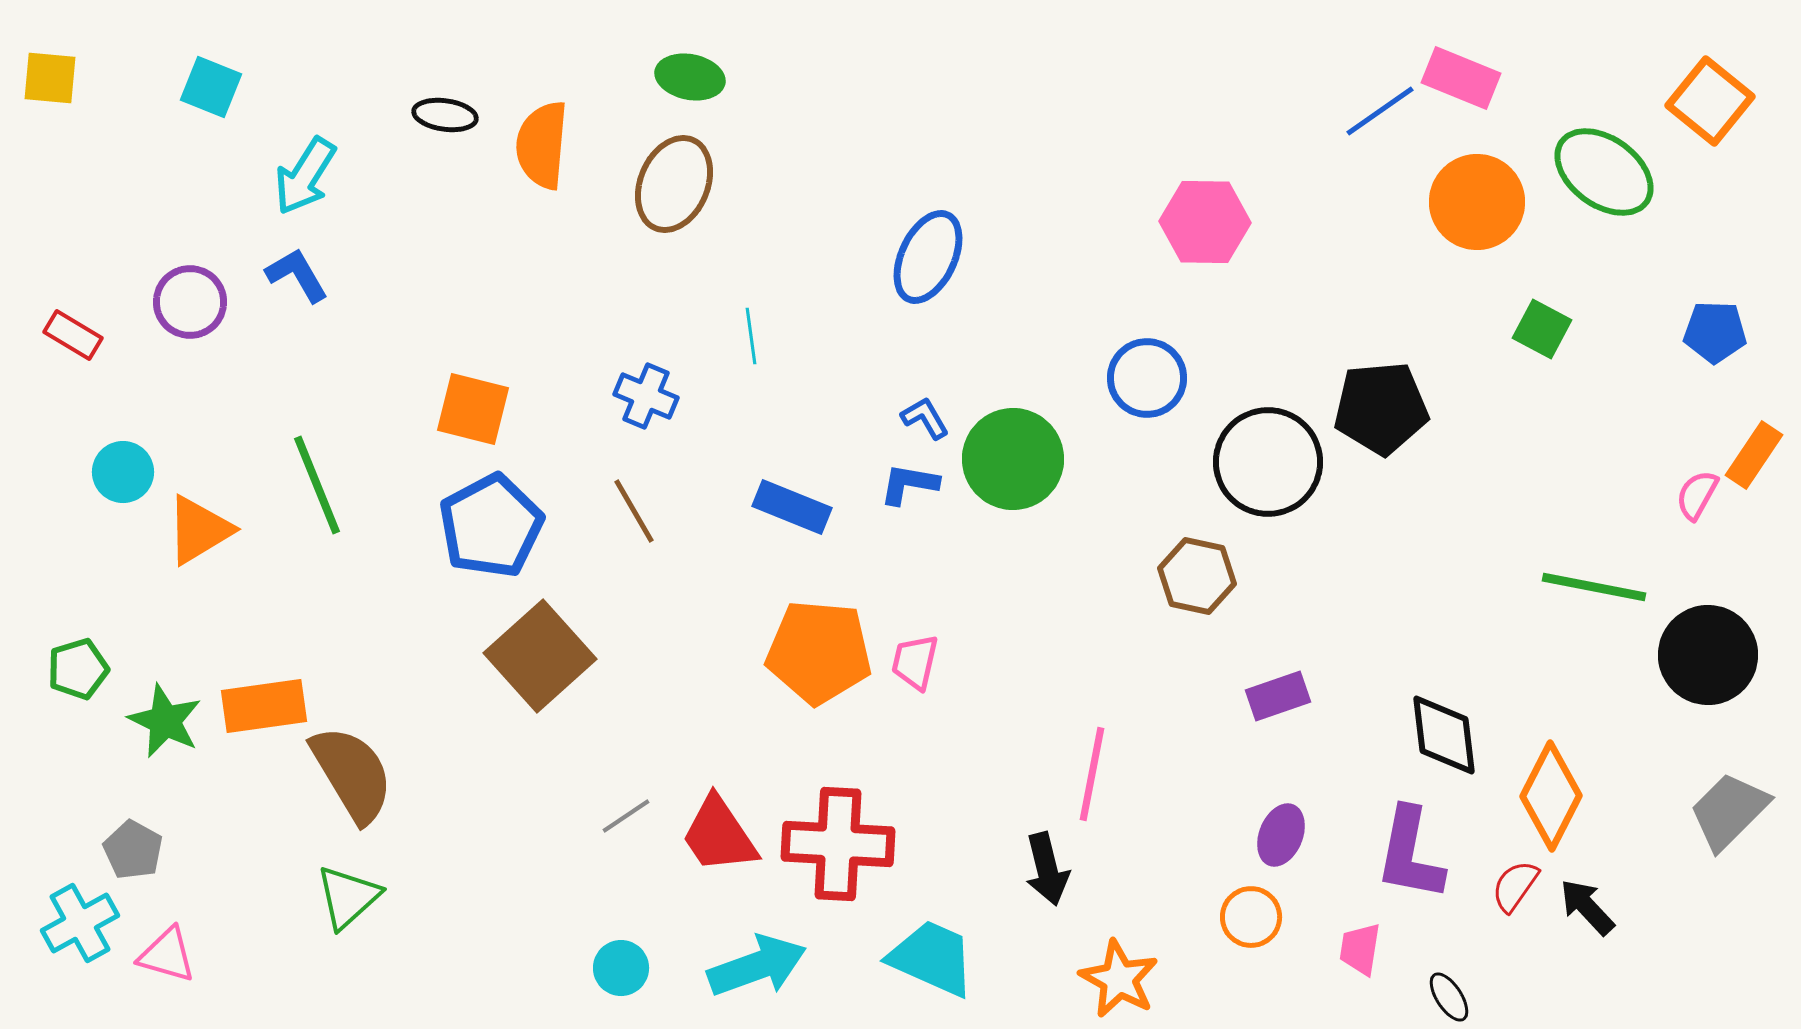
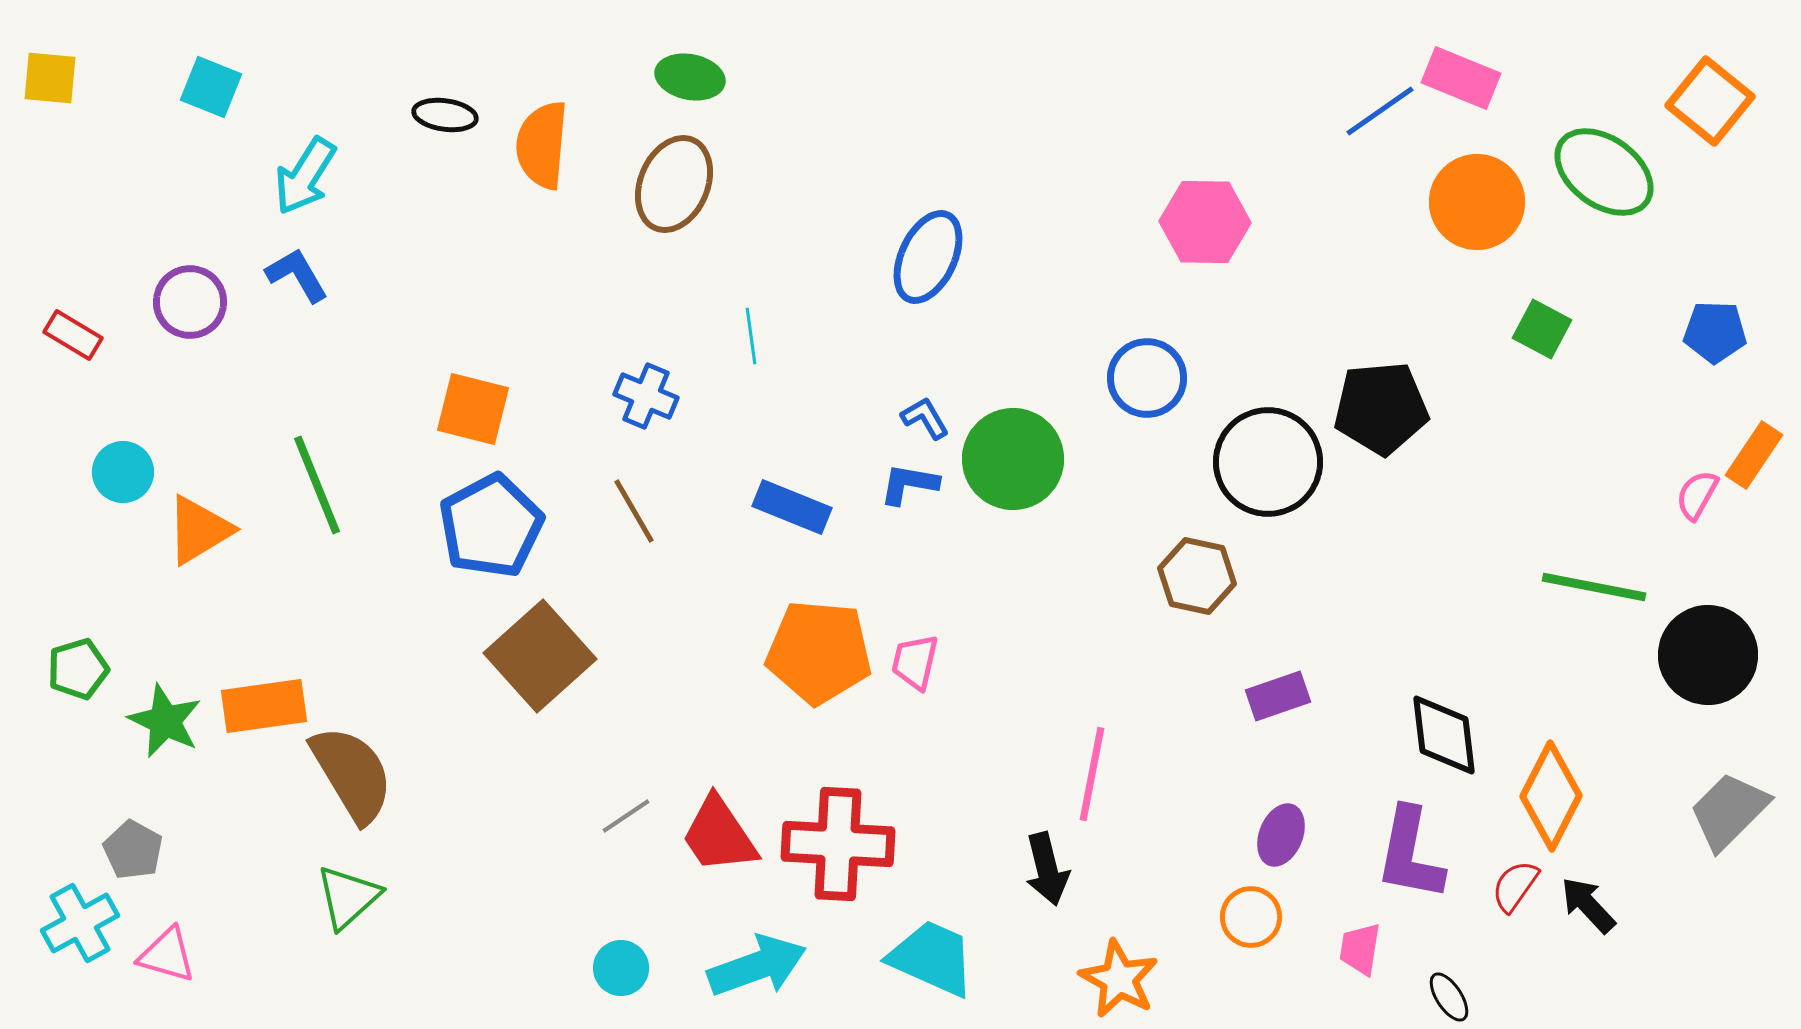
black arrow at (1587, 907): moved 1 px right, 2 px up
